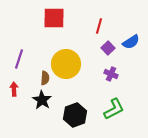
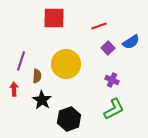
red line: rotated 56 degrees clockwise
purple line: moved 2 px right, 2 px down
purple cross: moved 1 px right, 6 px down
brown semicircle: moved 8 px left, 2 px up
black hexagon: moved 6 px left, 4 px down
